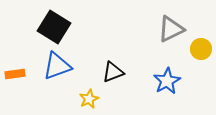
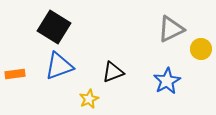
blue triangle: moved 2 px right
